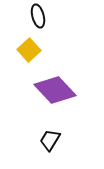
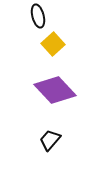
yellow square: moved 24 px right, 6 px up
black trapezoid: rotated 10 degrees clockwise
